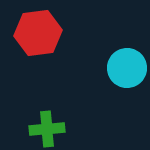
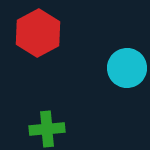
red hexagon: rotated 21 degrees counterclockwise
